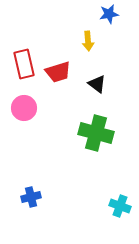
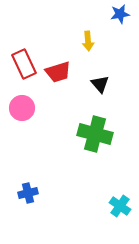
blue star: moved 11 px right
red rectangle: rotated 12 degrees counterclockwise
black triangle: moved 3 px right; rotated 12 degrees clockwise
pink circle: moved 2 px left
green cross: moved 1 px left, 1 px down
blue cross: moved 3 px left, 4 px up
cyan cross: rotated 15 degrees clockwise
